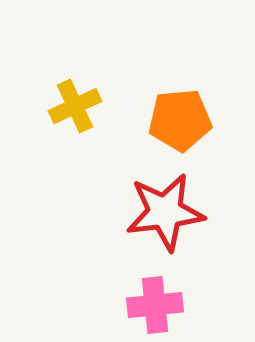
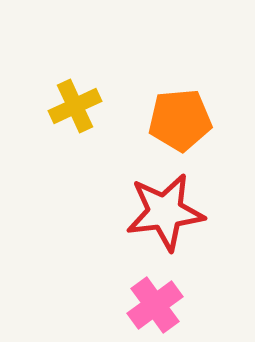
pink cross: rotated 30 degrees counterclockwise
